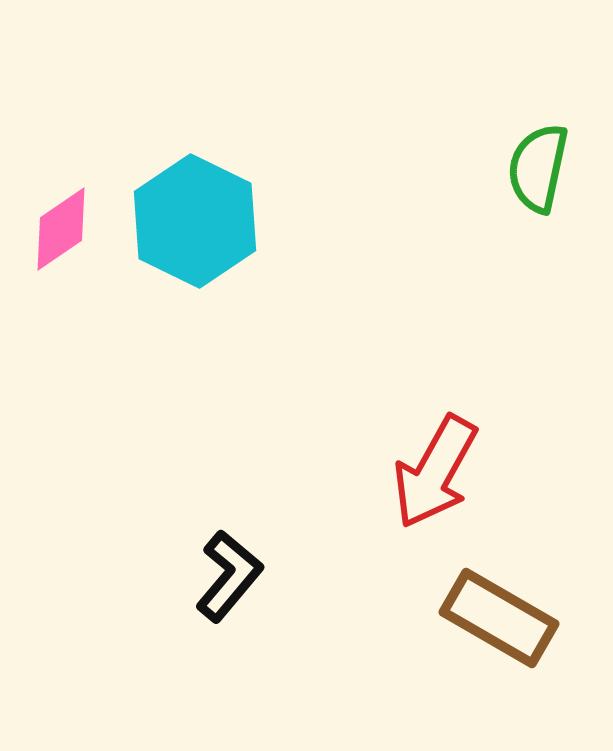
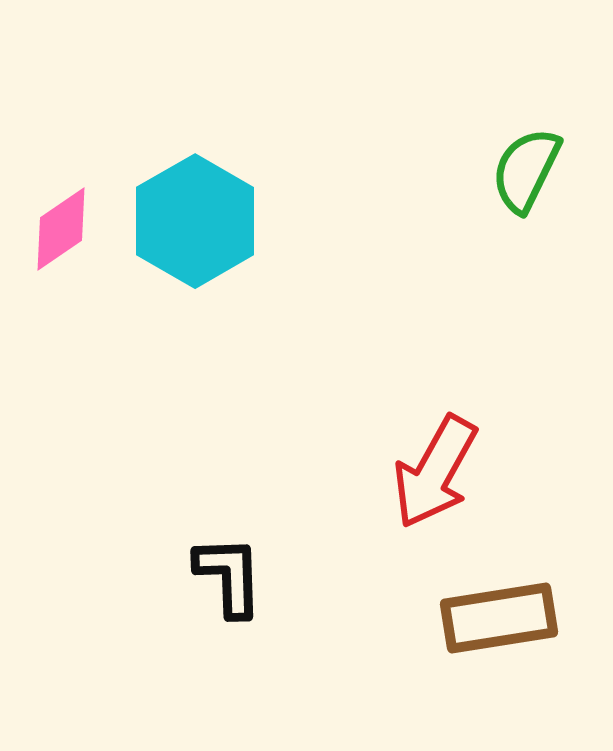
green semicircle: moved 12 px left, 2 px down; rotated 14 degrees clockwise
cyan hexagon: rotated 4 degrees clockwise
black L-shape: rotated 42 degrees counterclockwise
brown rectangle: rotated 39 degrees counterclockwise
